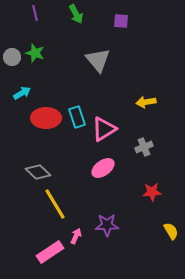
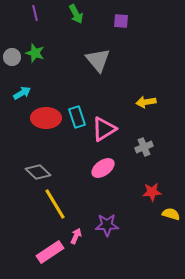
yellow semicircle: moved 17 px up; rotated 42 degrees counterclockwise
